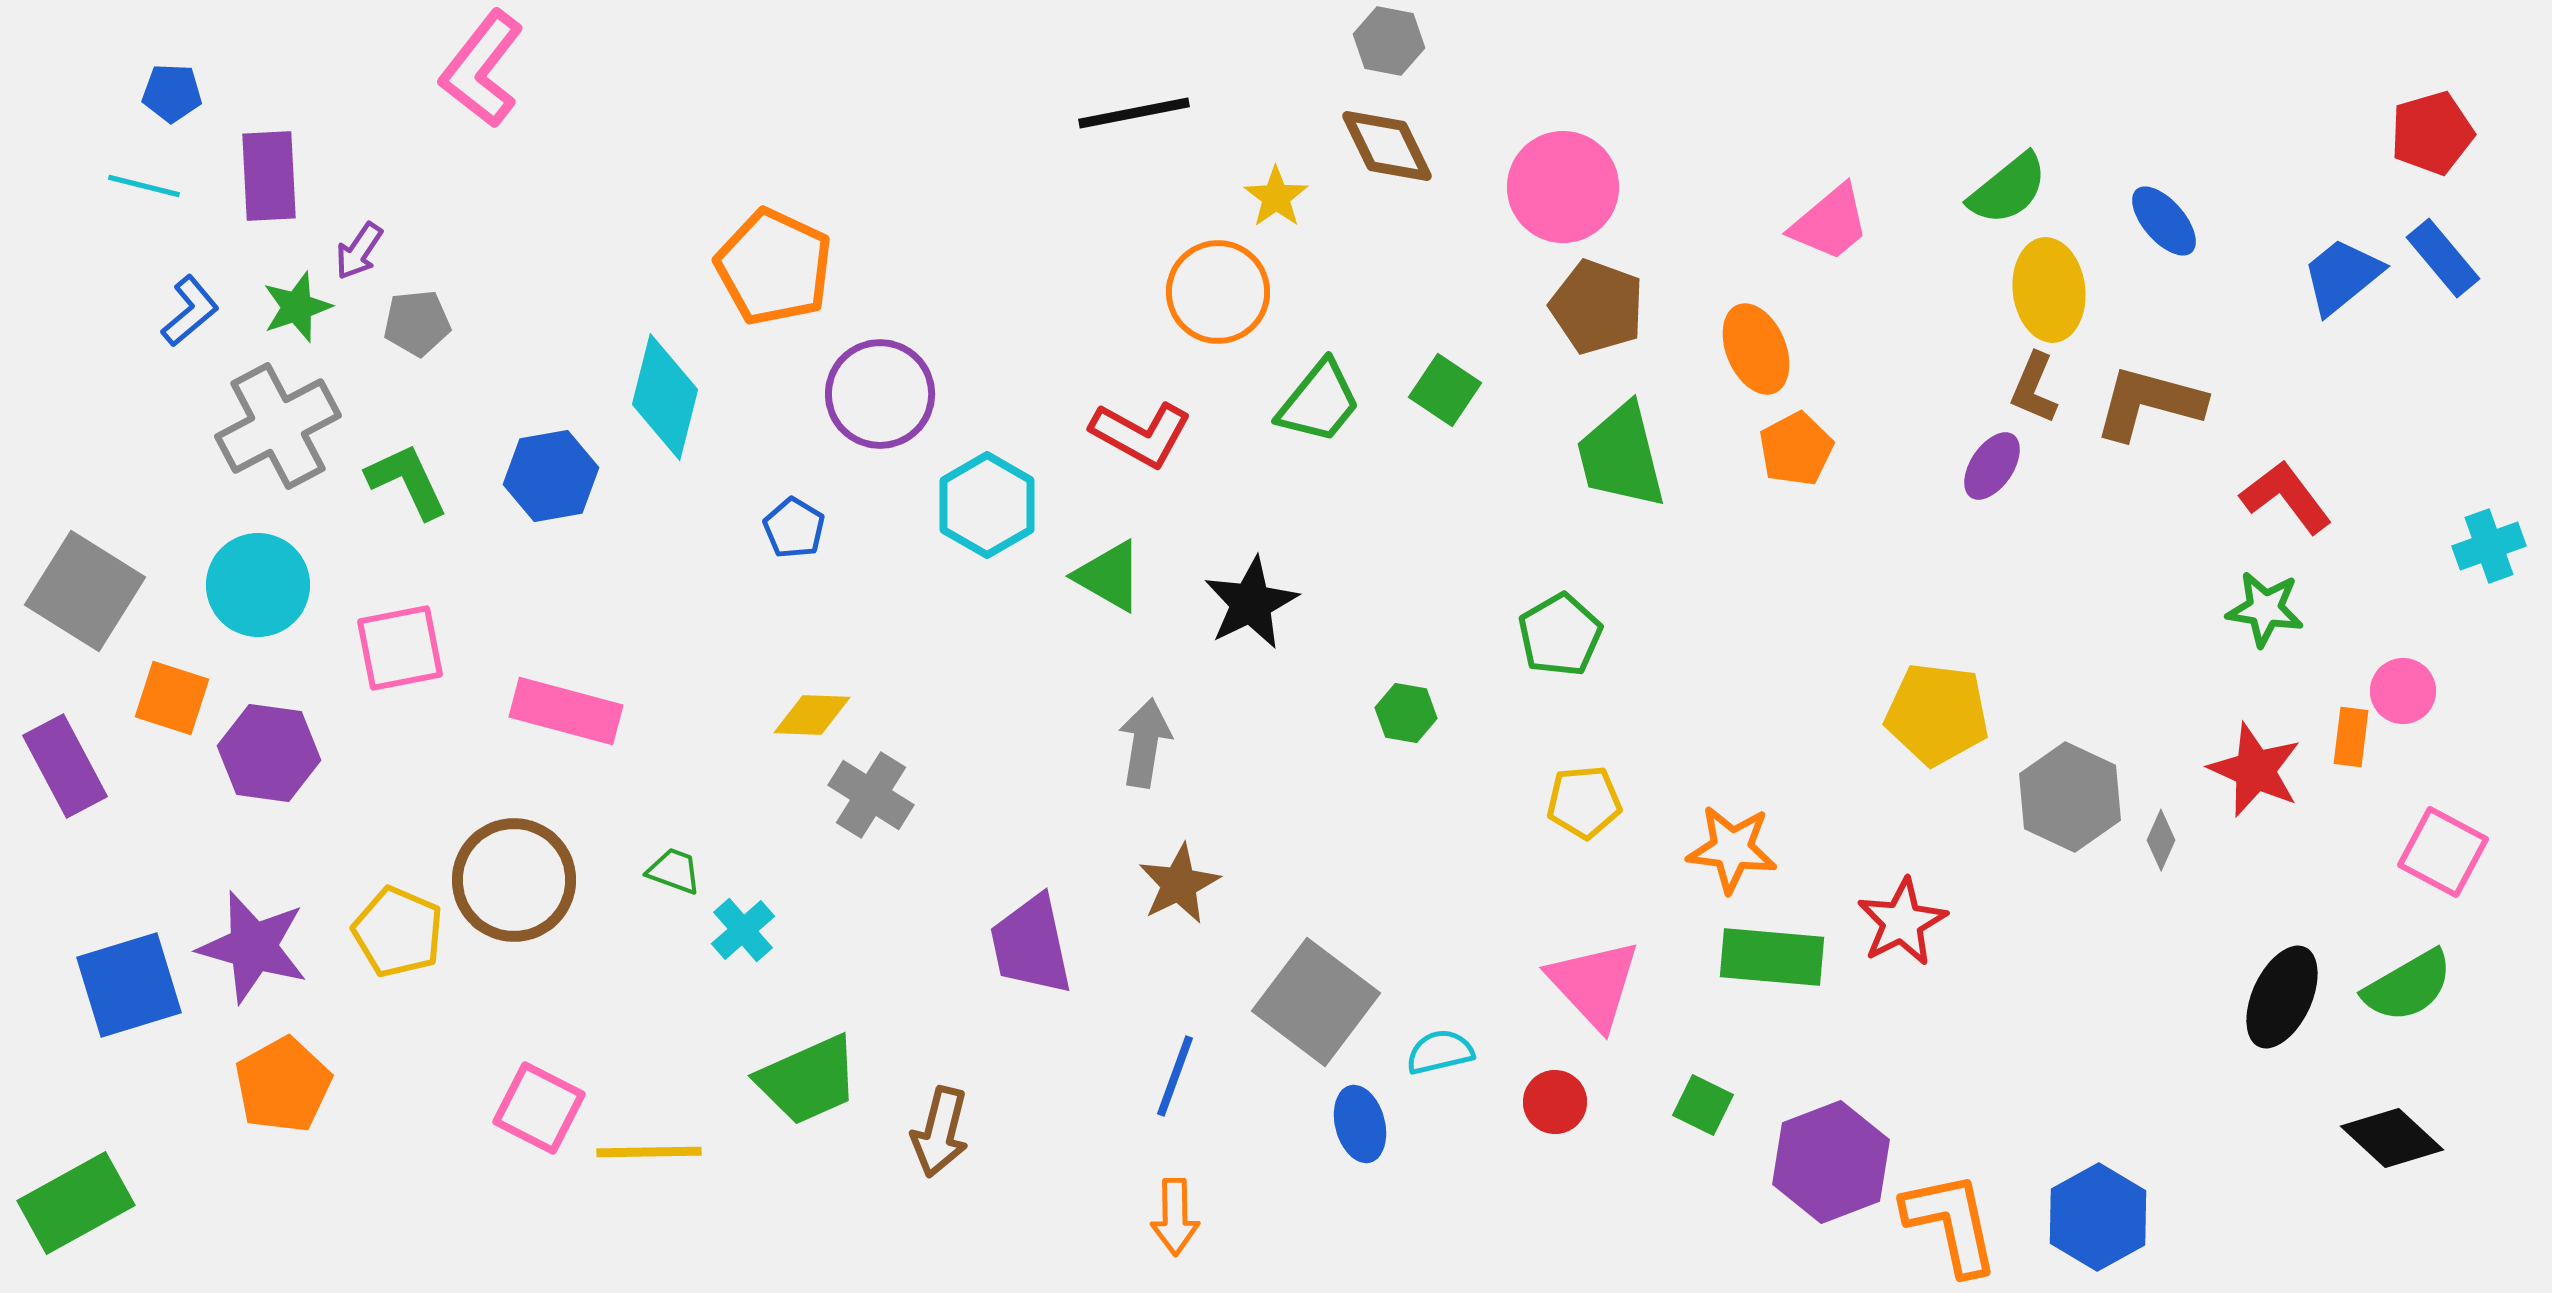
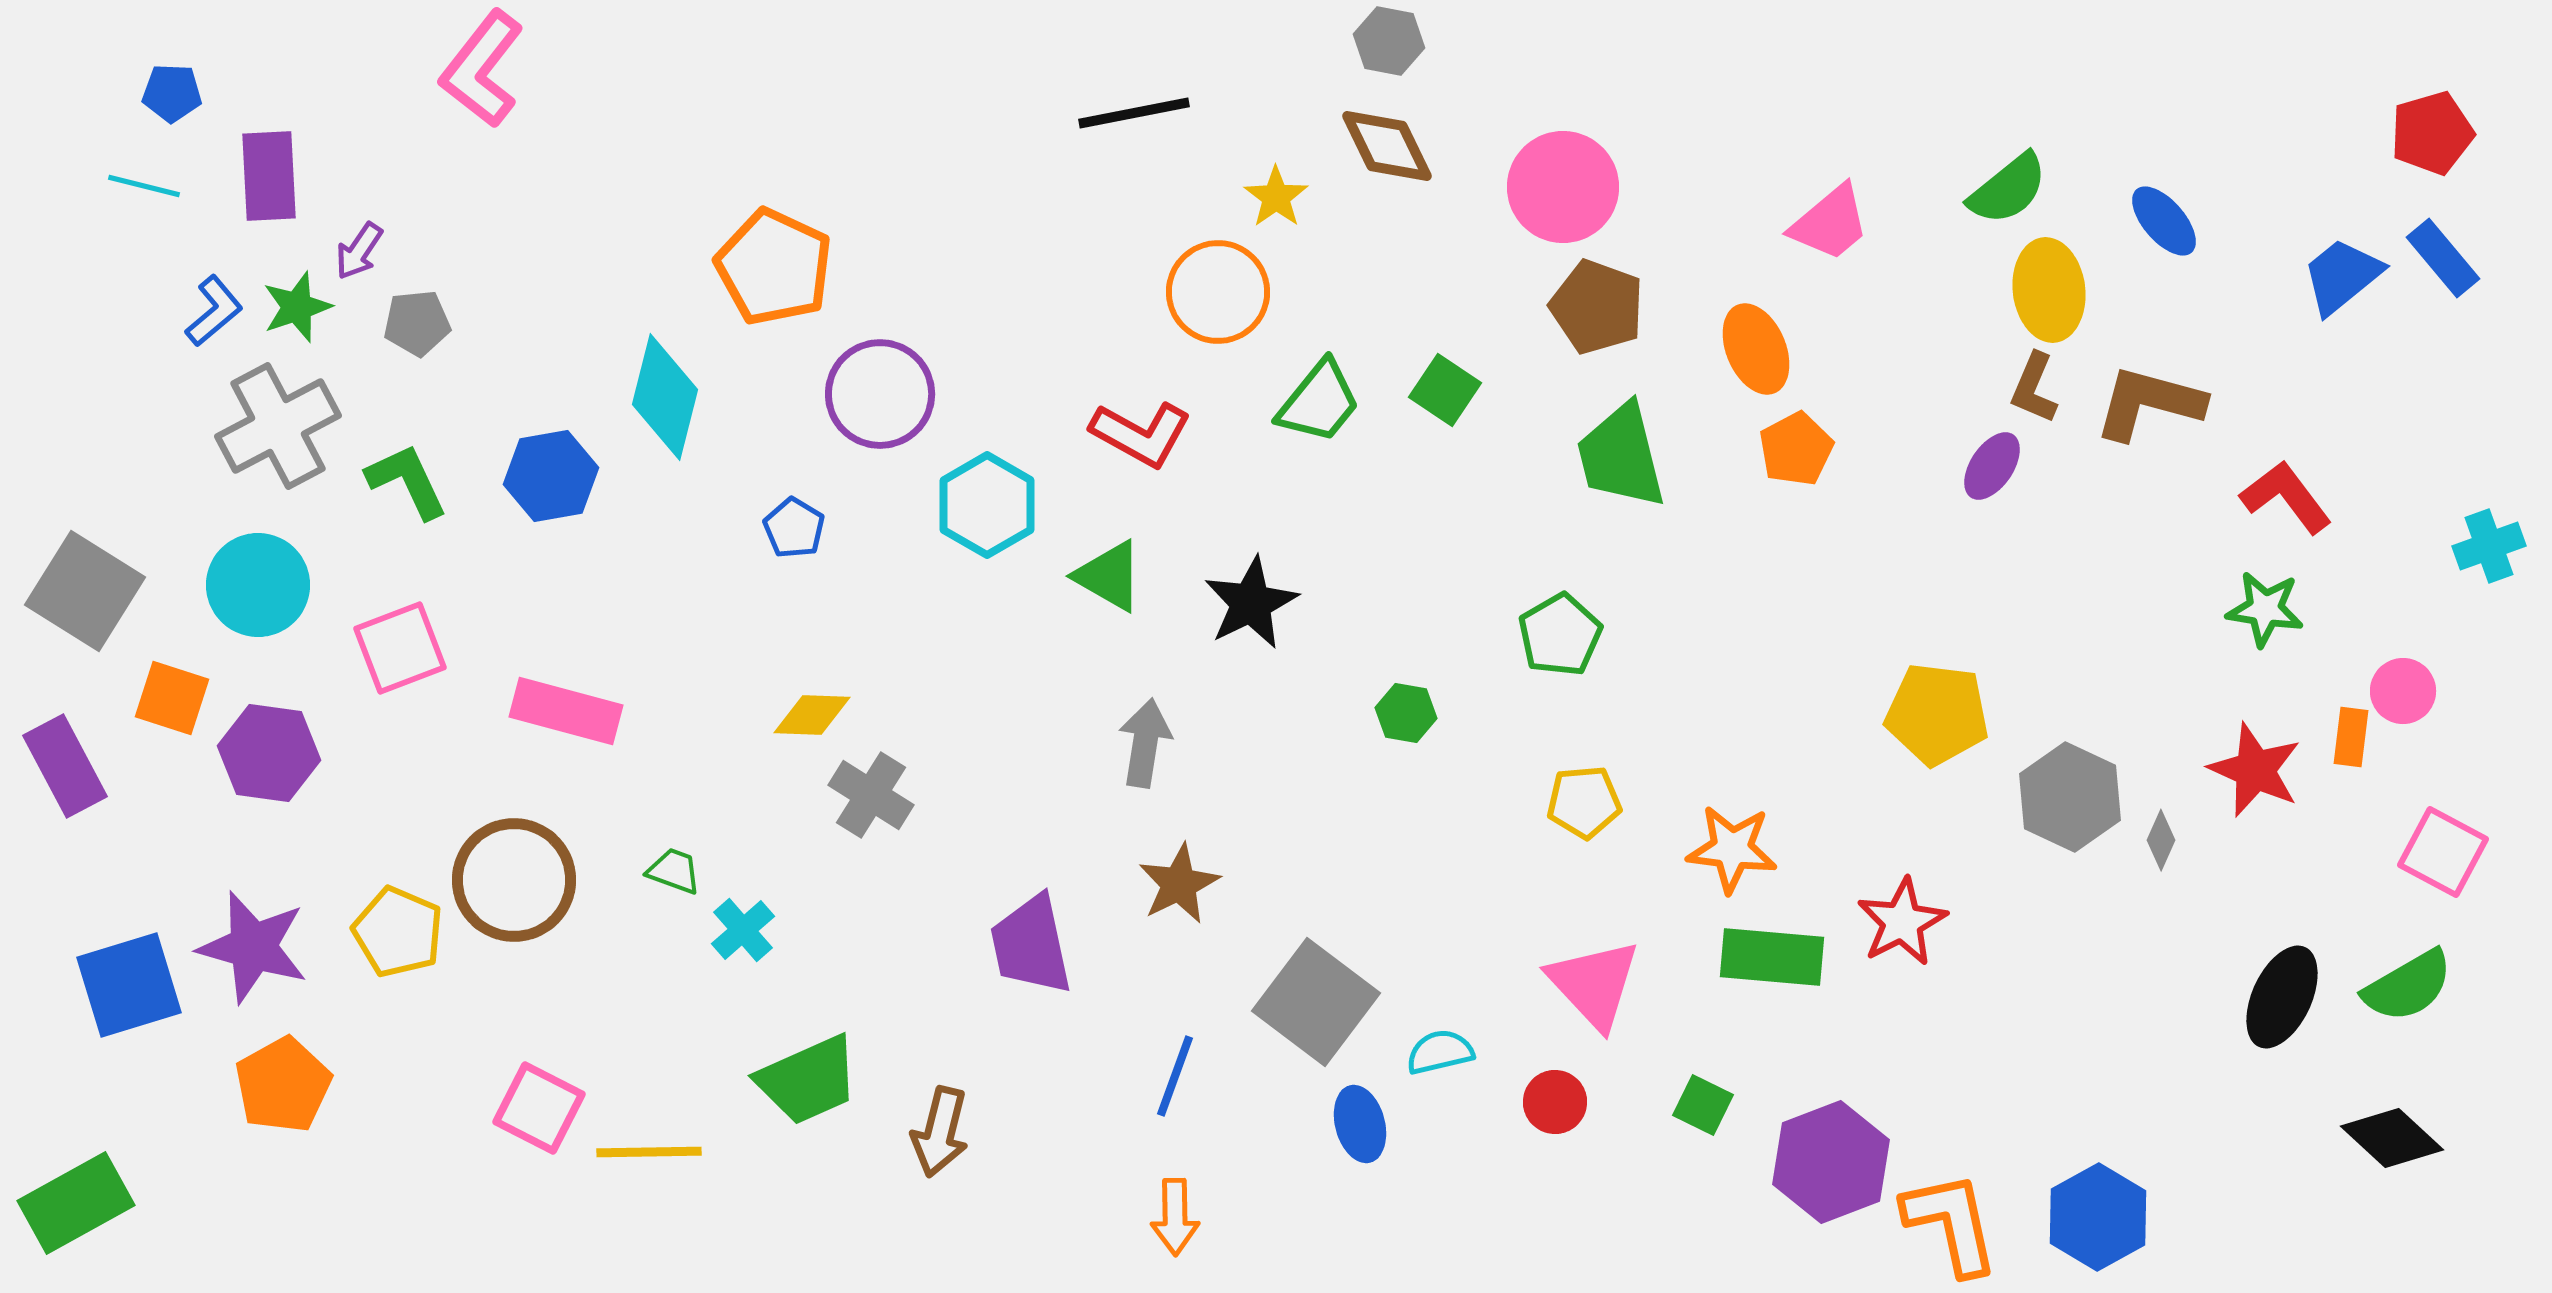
blue L-shape at (190, 311): moved 24 px right
pink square at (400, 648): rotated 10 degrees counterclockwise
